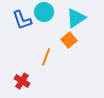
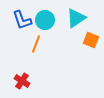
cyan circle: moved 1 px right, 8 px down
orange square: moved 22 px right; rotated 28 degrees counterclockwise
orange line: moved 10 px left, 13 px up
